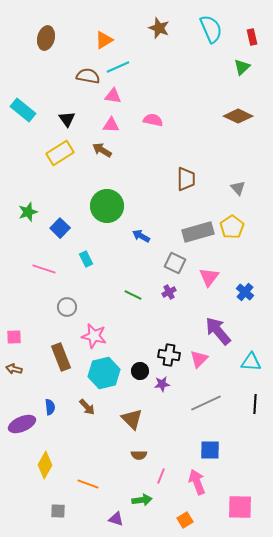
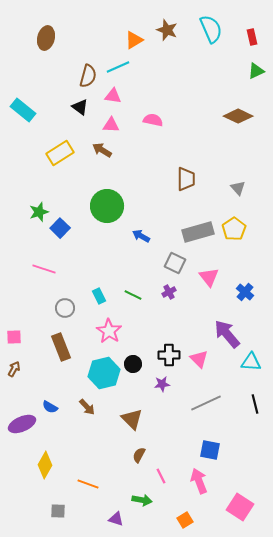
brown star at (159, 28): moved 8 px right, 2 px down
orange triangle at (104, 40): moved 30 px right
green triangle at (242, 67): moved 14 px right, 4 px down; rotated 18 degrees clockwise
brown semicircle at (88, 76): rotated 95 degrees clockwise
black triangle at (67, 119): moved 13 px right, 12 px up; rotated 18 degrees counterclockwise
green star at (28, 212): moved 11 px right
yellow pentagon at (232, 227): moved 2 px right, 2 px down
cyan rectangle at (86, 259): moved 13 px right, 37 px down
pink triangle at (209, 277): rotated 15 degrees counterclockwise
gray circle at (67, 307): moved 2 px left, 1 px down
purple arrow at (218, 331): moved 9 px right, 3 px down
pink star at (94, 336): moved 15 px right, 5 px up; rotated 20 degrees clockwise
black cross at (169, 355): rotated 10 degrees counterclockwise
brown rectangle at (61, 357): moved 10 px up
pink triangle at (199, 359): rotated 30 degrees counterclockwise
brown arrow at (14, 369): rotated 105 degrees clockwise
black circle at (140, 371): moved 7 px left, 7 px up
black line at (255, 404): rotated 18 degrees counterclockwise
blue semicircle at (50, 407): rotated 126 degrees clockwise
blue square at (210, 450): rotated 10 degrees clockwise
brown semicircle at (139, 455): rotated 119 degrees clockwise
pink line at (161, 476): rotated 49 degrees counterclockwise
pink arrow at (197, 482): moved 2 px right, 1 px up
green arrow at (142, 500): rotated 18 degrees clockwise
pink square at (240, 507): rotated 32 degrees clockwise
